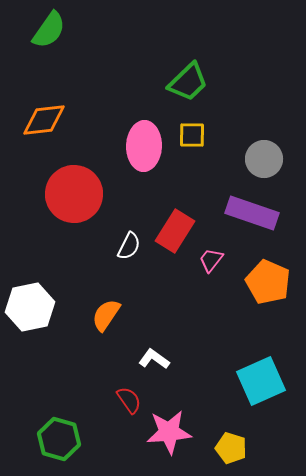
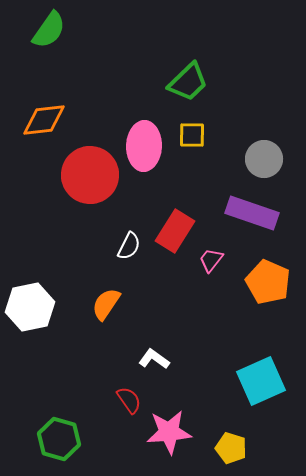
red circle: moved 16 px right, 19 px up
orange semicircle: moved 11 px up
